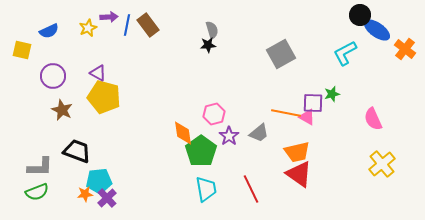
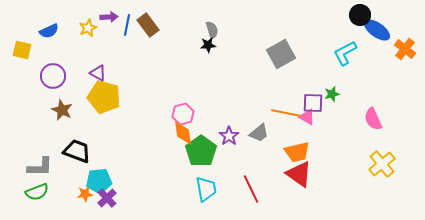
pink hexagon: moved 31 px left
